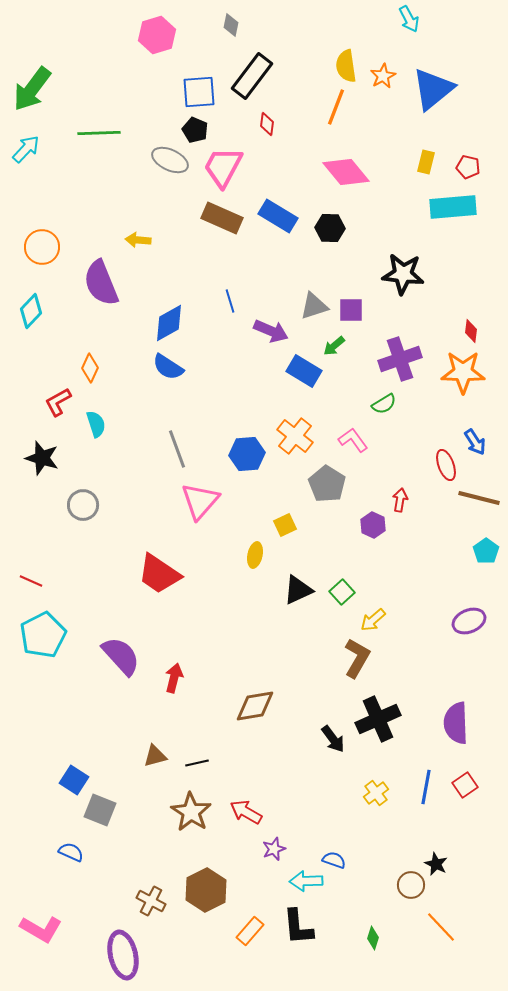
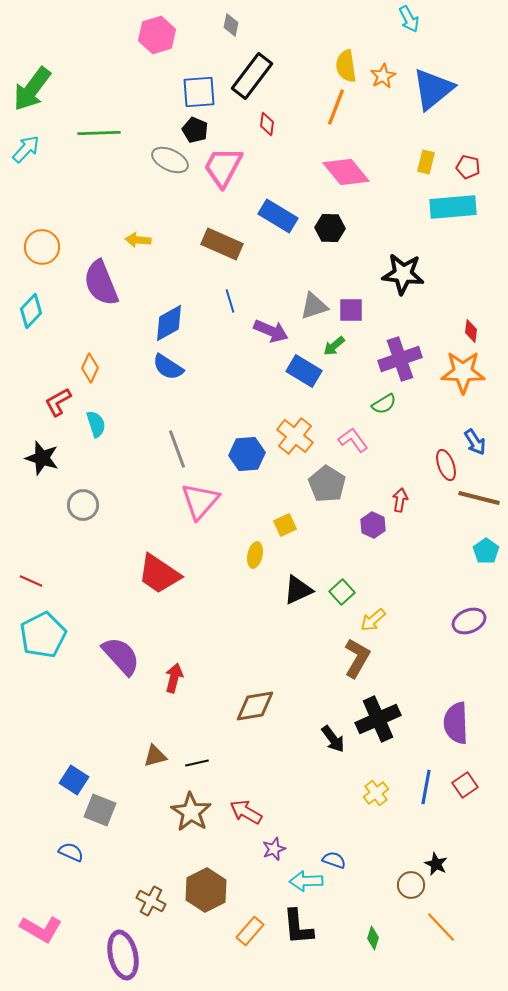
brown rectangle at (222, 218): moved 26 px down
